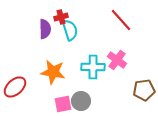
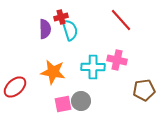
pink cross: rotated 24 degrees counterclockwise
